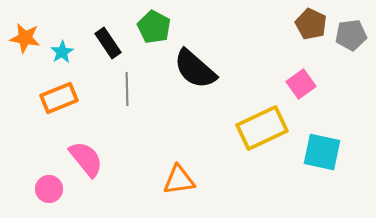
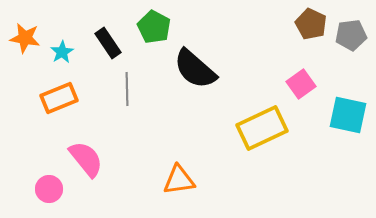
cyan square: moved 26 px right, 37 px up
